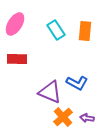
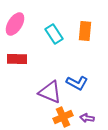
cyan rectangle: moved 2 px left, 4 px down
orange cross: rotated 18 degrees clockwise
